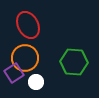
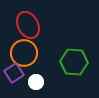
orange circle: moved 1 px left, 5 px up
